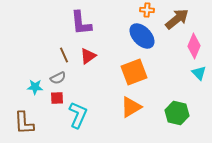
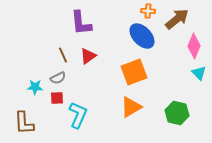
orange cross: moved 1 px right, 1 px down
brown line: moved 1 px left
